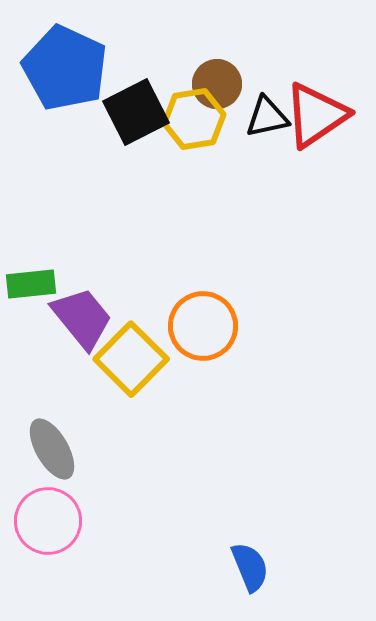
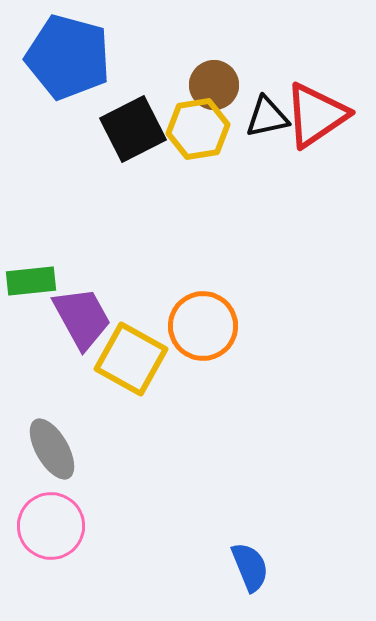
blue pentagon: moved 3 px right, 11 px up; rotated 10 degrees counterclockwise
brown circle: moved 3 px left, 1 px down
black square: moved 3 px left, 17 px down
yellow hexagon: moved 4 px right, 10 px down
green rectangle: moved 3 px up
purple trapezoid: rotated 10 degrees clockwise
yellow square: rotated 16 degrees counterclockwise
pink circle: moved 3 px right, 5 px down
